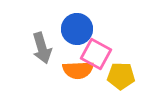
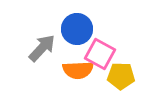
gray arrow: rotated 120 degrees counterclockwise
pink square: moved 4 px right
